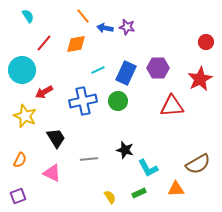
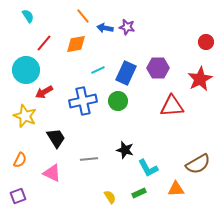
cyan circle: moved 4 px right
